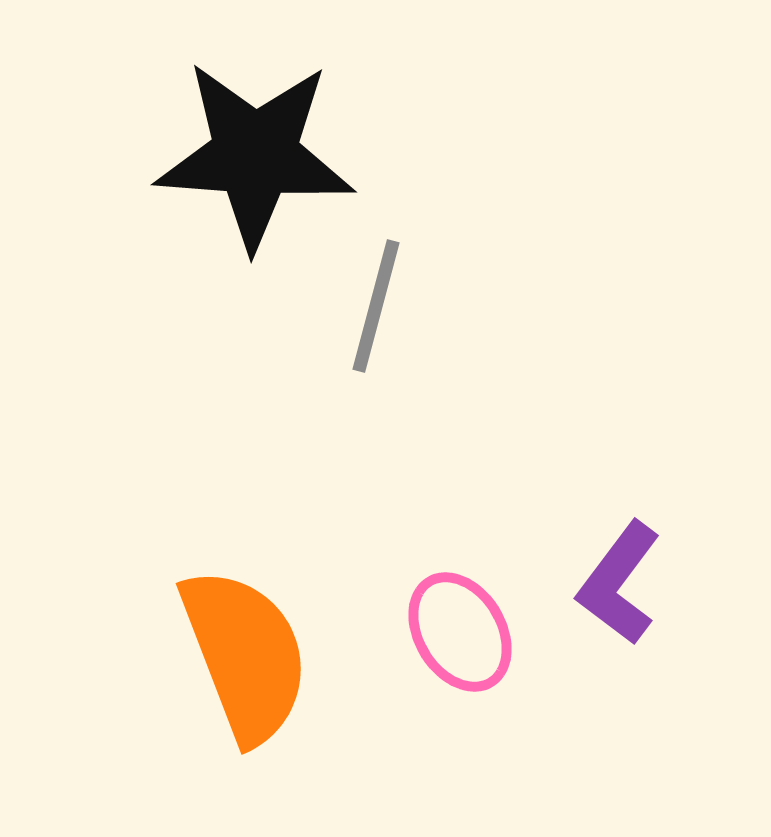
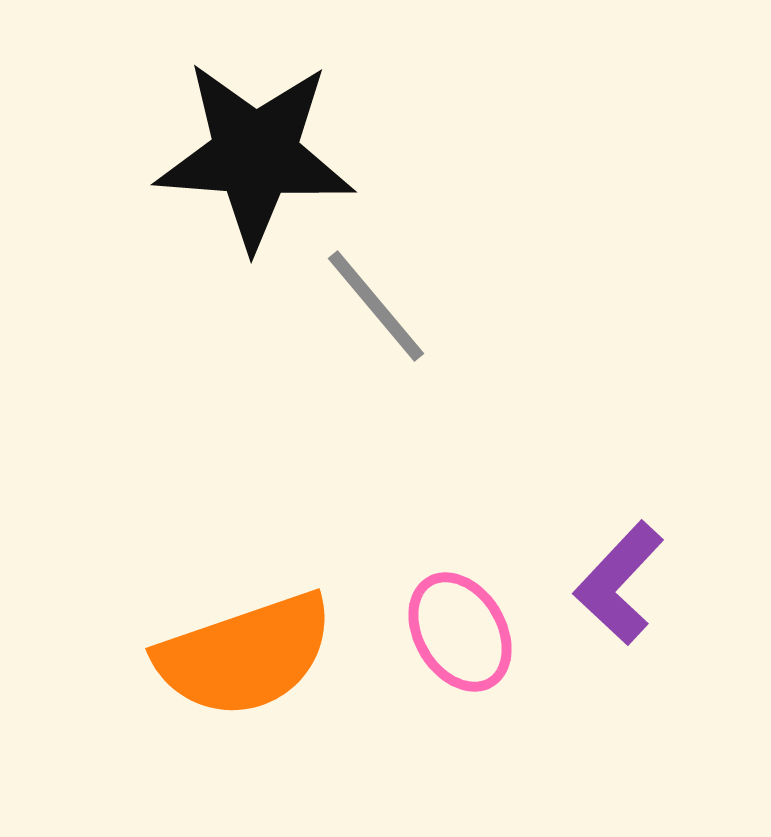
gray line: rotated 55 degrees counterclockwise
purple L-shape: rotated 6 degrees clockwise
orange semicircle: rotated 92 degrees clockwise
